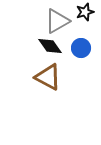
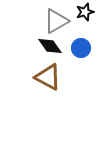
gray triangle: moved 1 px left
